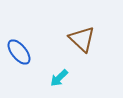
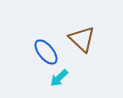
blue ellipse: moved 27 px right
